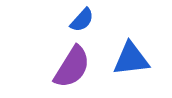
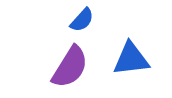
purple semicircle: moved 2 px left
